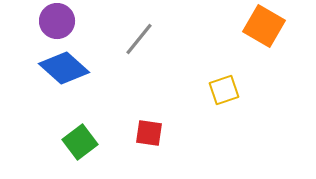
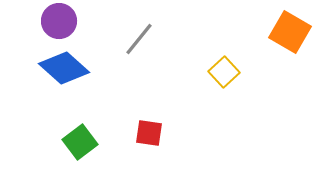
purple circle: moved 2 px right
orange square: moved 26 px right, 6 px down
yellow square: moved 18 px up; rotated 24 degrees counterclockwise
